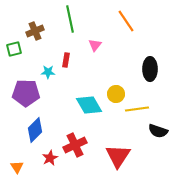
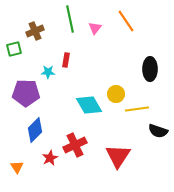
pink triangle: moved 17 px up
